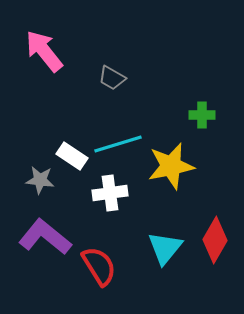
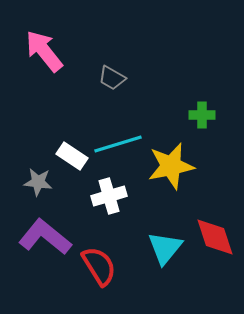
gray star: moved 2 px left, 2 px down
white cross: moved 1 px left, 3 px down; rotated 8 degrees counterclockwise
red diamond: moved 3 px up; rotated 48 degrees counterclockwise
